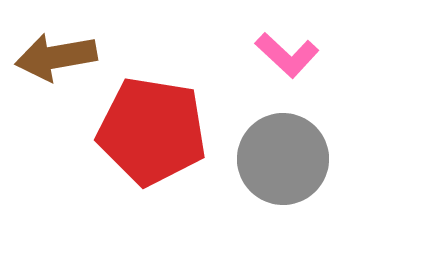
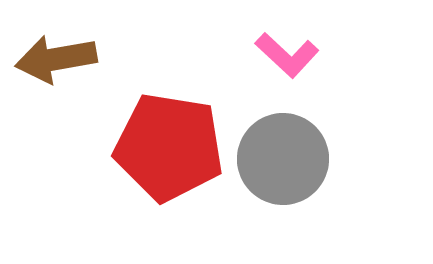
brown arrow: moved 2 px down
red pentagon: moved 17 px right, 16 px down
